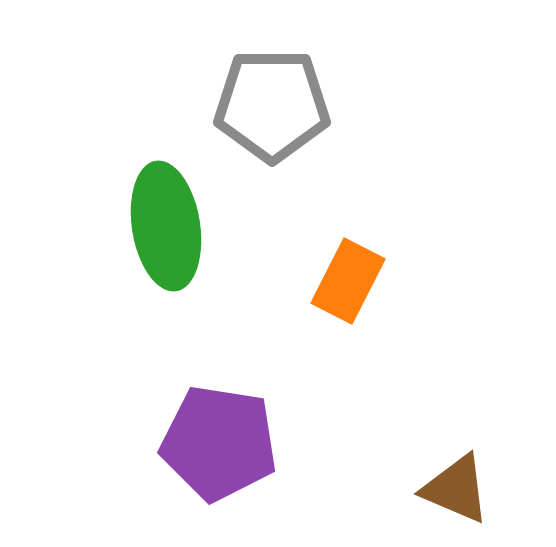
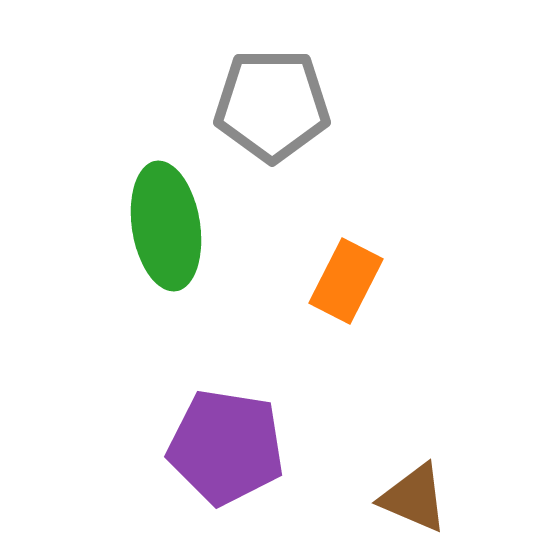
orange rectangle: moved 2 px left
purple pentagon: moved 7 px right, 4 px down
brown triangle: moved 42 px left, 9 px down
